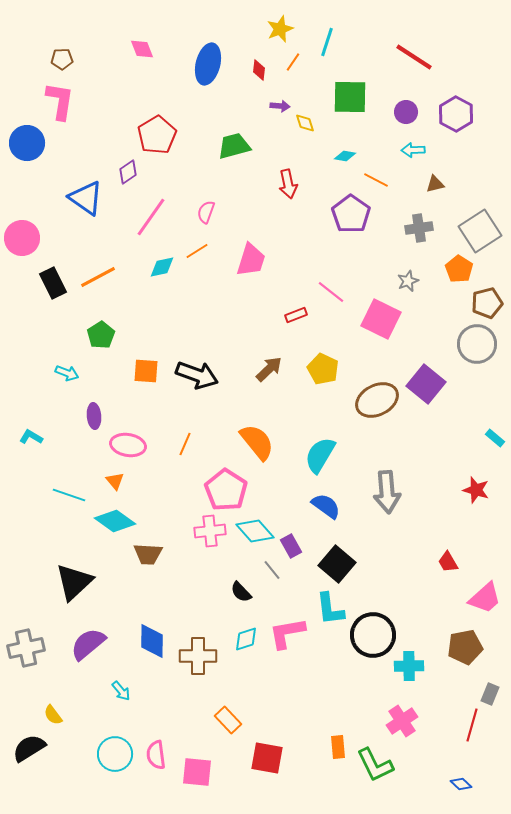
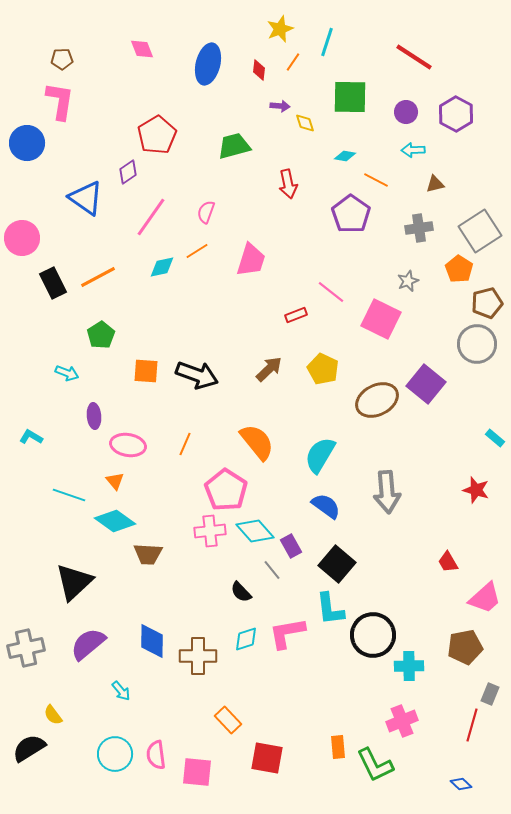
pink cross at (402, 721): rotated 12 degrees clockwise
